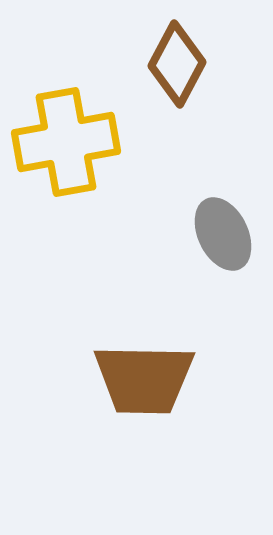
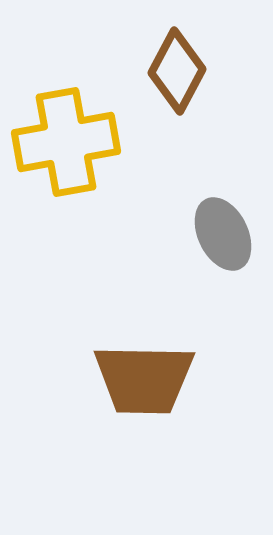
brown diamond: moved 7 px down
